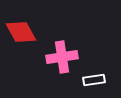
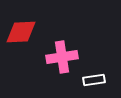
red diamond: rotated 64 degrees counterclockwise
